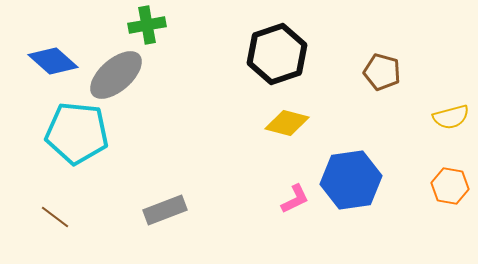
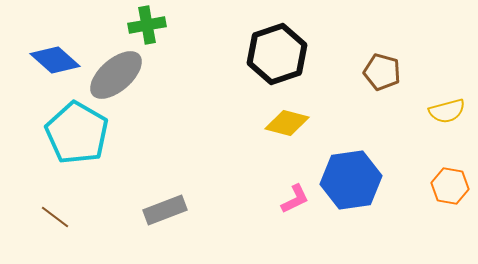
blue diamond: moved 2 px right, 1 px up
yellow semicircle: moved 4 px left, 6 px up
cyan pentagon: rotated 24 degrees clockwise
